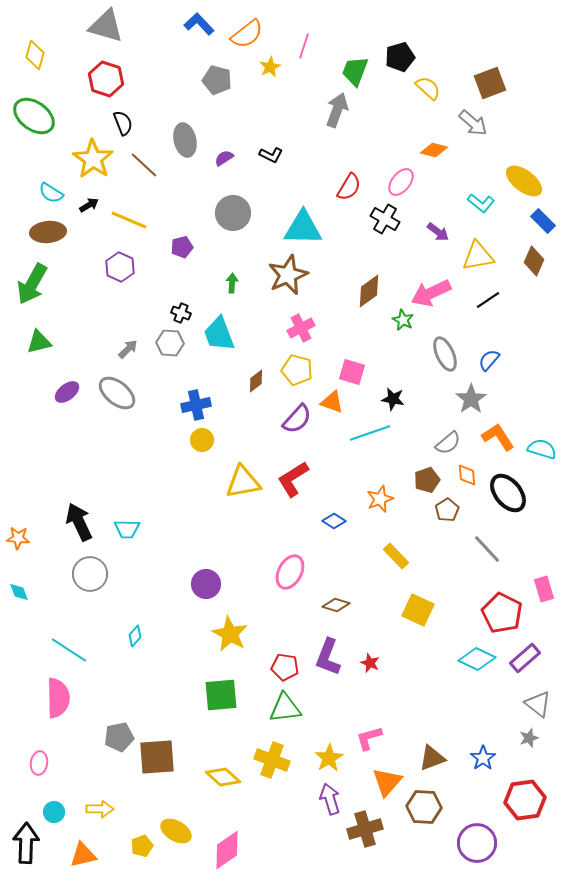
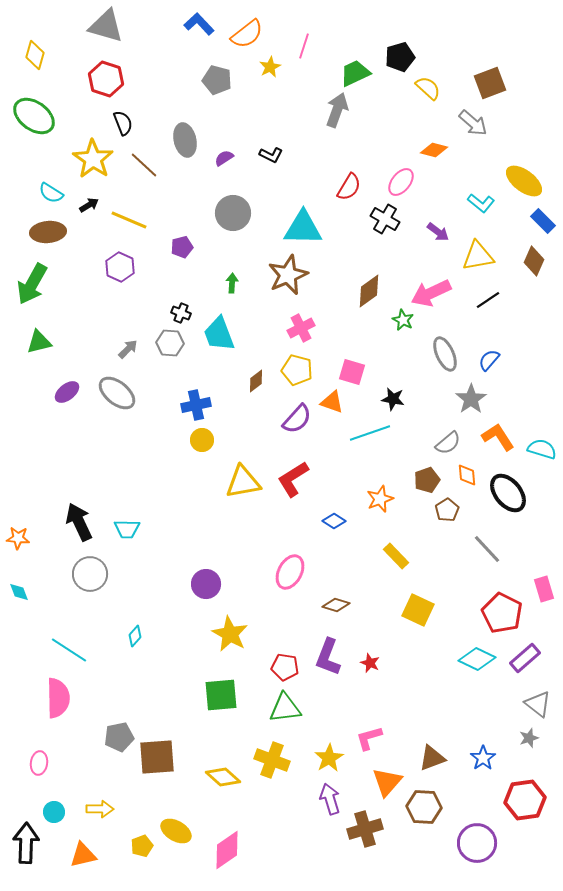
green trapezoid at (355, 71): moved 2 px down; rotated 44 degrees clockwise
